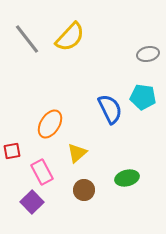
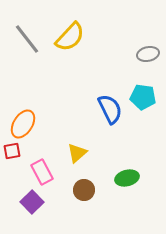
orange ellipse: moved 27 px left
